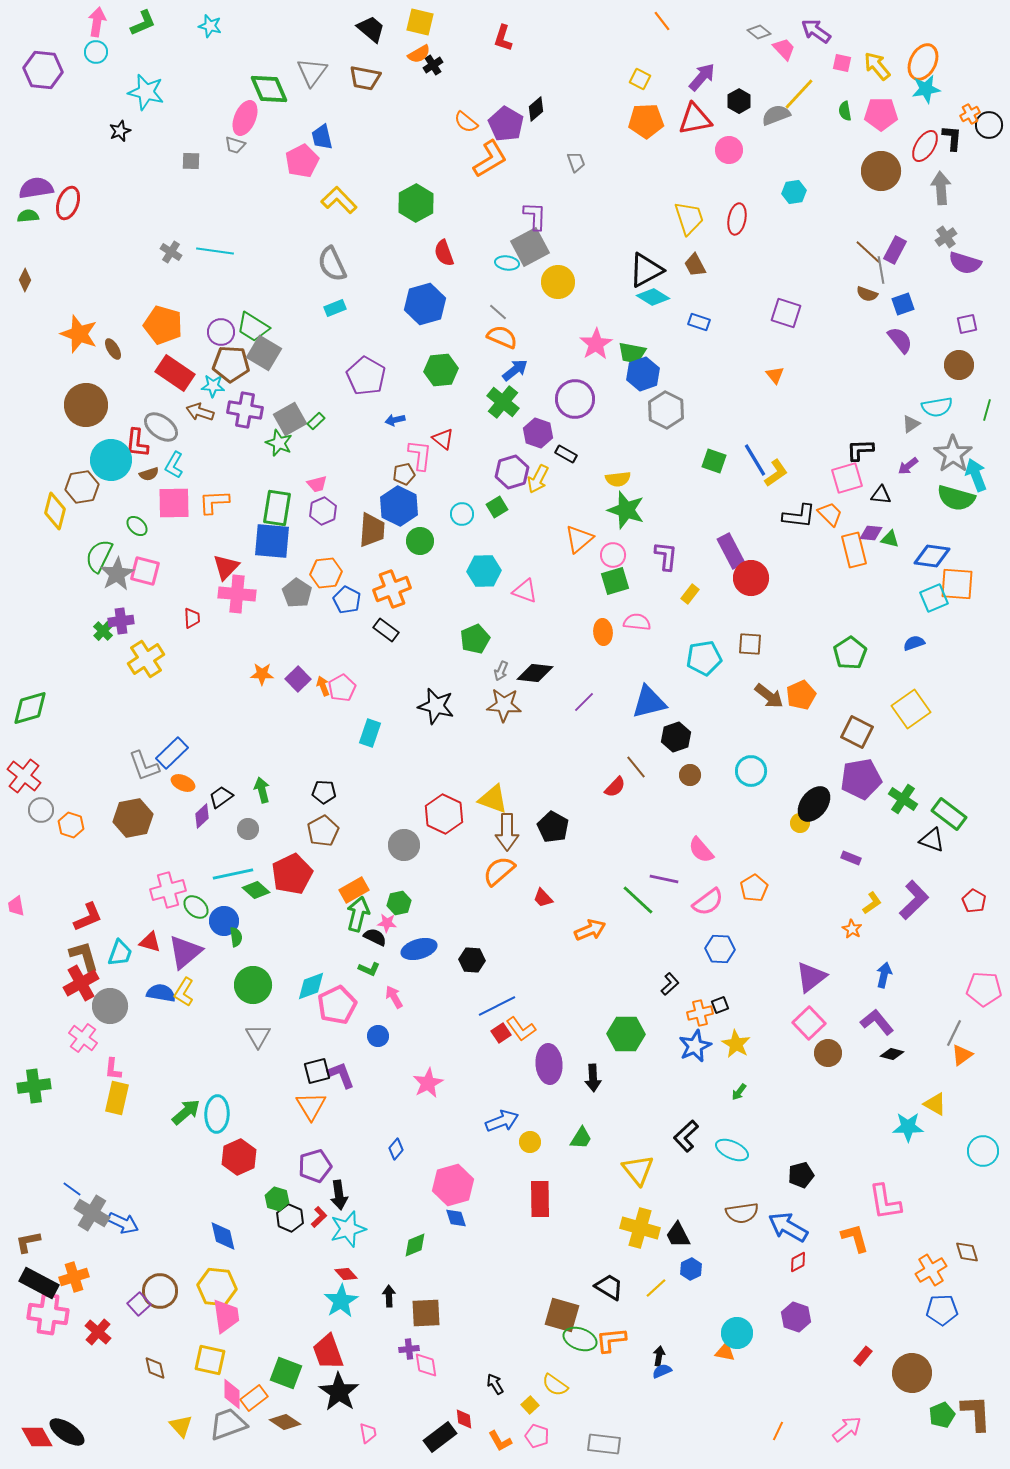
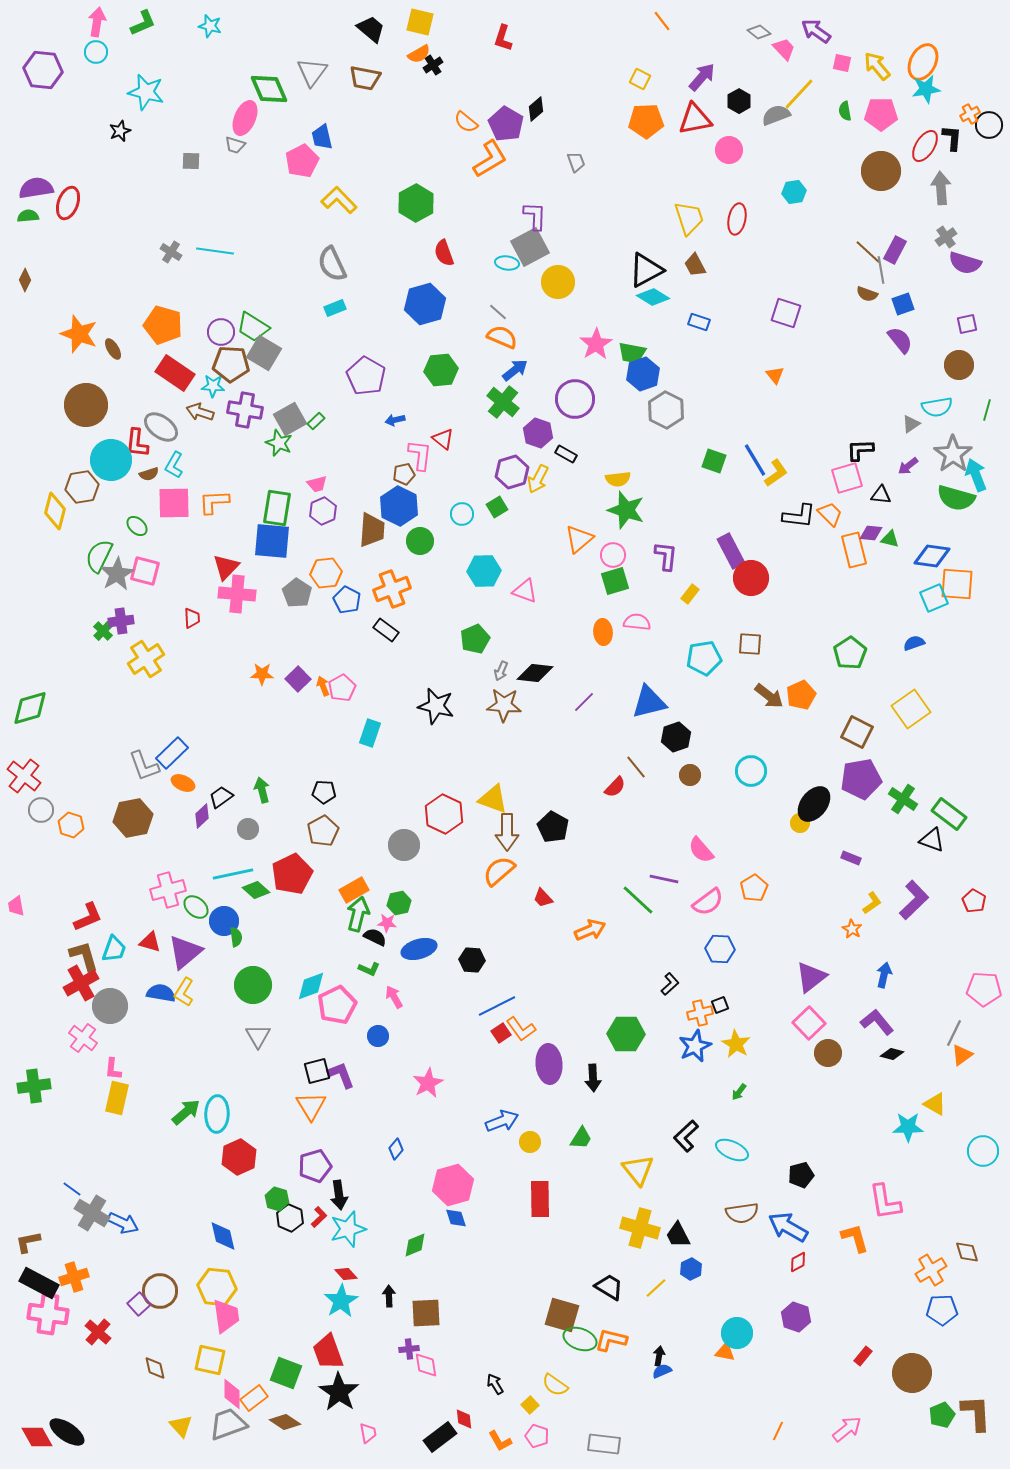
cyan trapezoid at (120, 953): moved 6 px left, 4 px up
orange L-shape at (611, 1340): rotated 20 degrees clockwise
